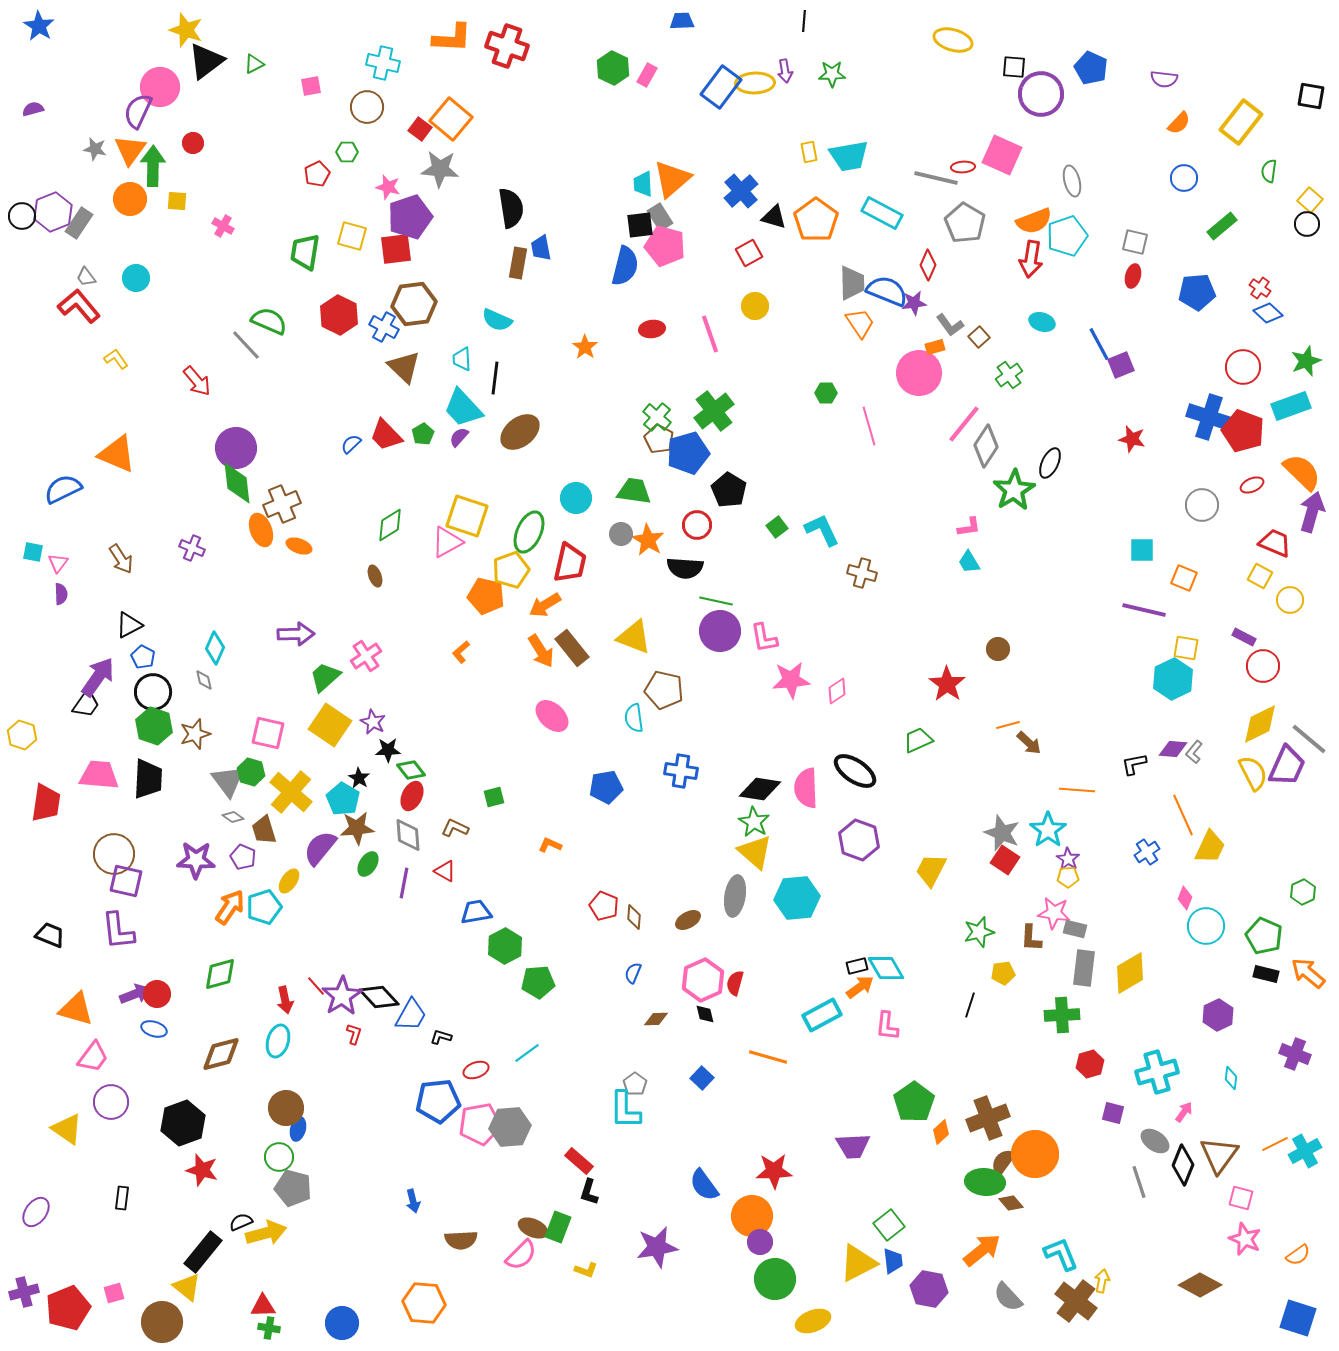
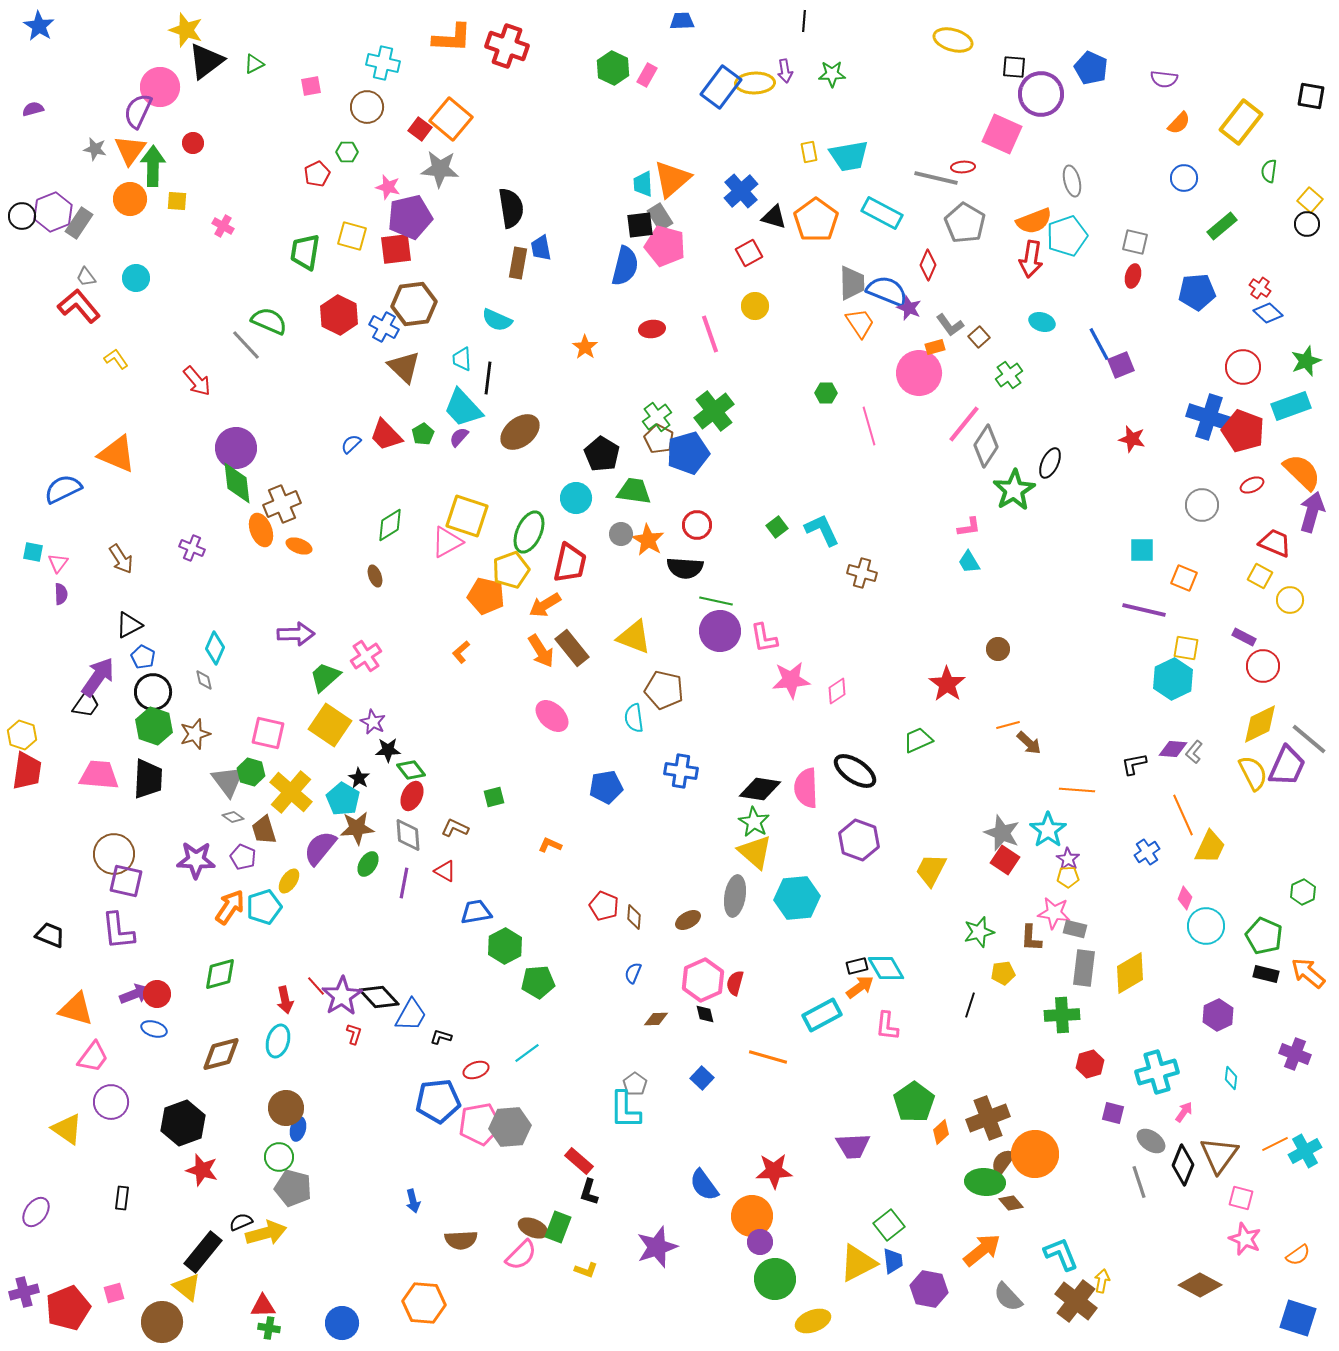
pink square at (1002, 155): moved 21 px up
purple pentagon at (410, 217): rotated 6 degrees clockwise
purple star at (914, 303): moved 5 px left, 5 px down; rotated 30 degrees clockwise
black line at (495, 378): moved 7 px left
green cross at (657, 417): rotated 12 degrees clockwise
black pentagon at (729, 490): moved 127 px left, 36 px up
red trapezoid at (46, 803): moved 19 px left, 32 px up
gray ellipse at (1155, 1141): moved 4 px left
purple star at (657, 1247): rotated 9 degrees counterclockwise
